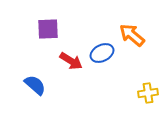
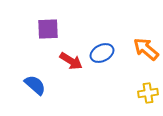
orange arrow: moved 14 px right, 14 px down
